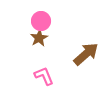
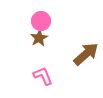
pink L-shape: moved 1 px left
